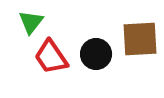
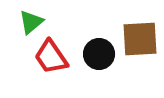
green triangle: rotated 12 degrees clockwise
black circle: moved 3 px right
